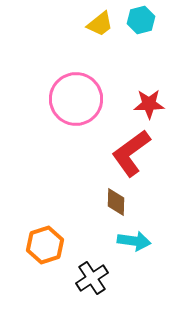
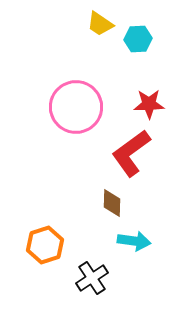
cyan hexagon: moved 3 px left, 19 px down; rotated 12 degrees clockwise
yellow trapezoid: rotated 72 degrees clockwise
pink circle: moved 8 px down
brown diamond: moved 4 px left, 1 px down
